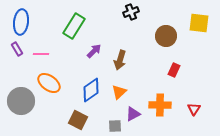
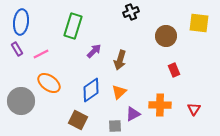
green rectangle: moved 1 px left; rotated 15 degrees counterclockwise
pink line: rotated 28 degrees counterclockwise
red rectangle: rotated 48 degrees counterclockwise
